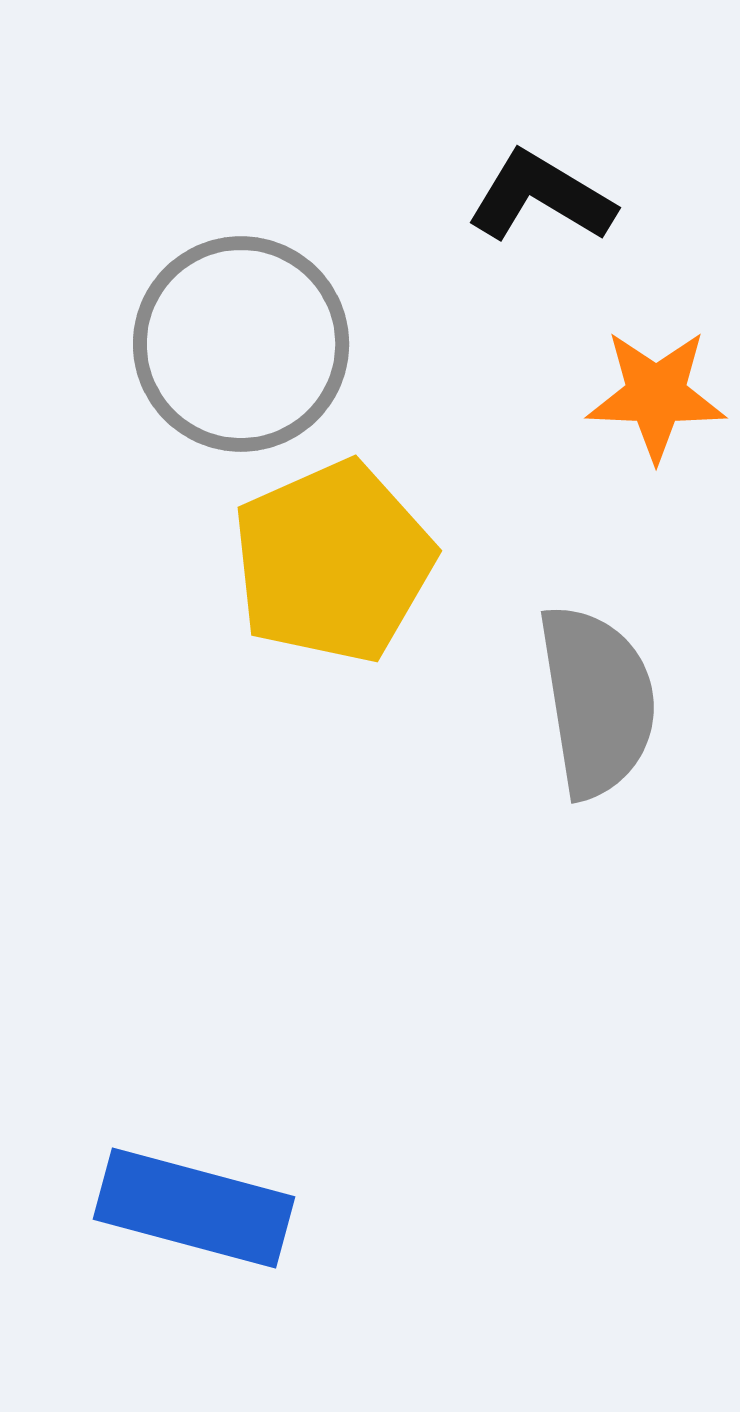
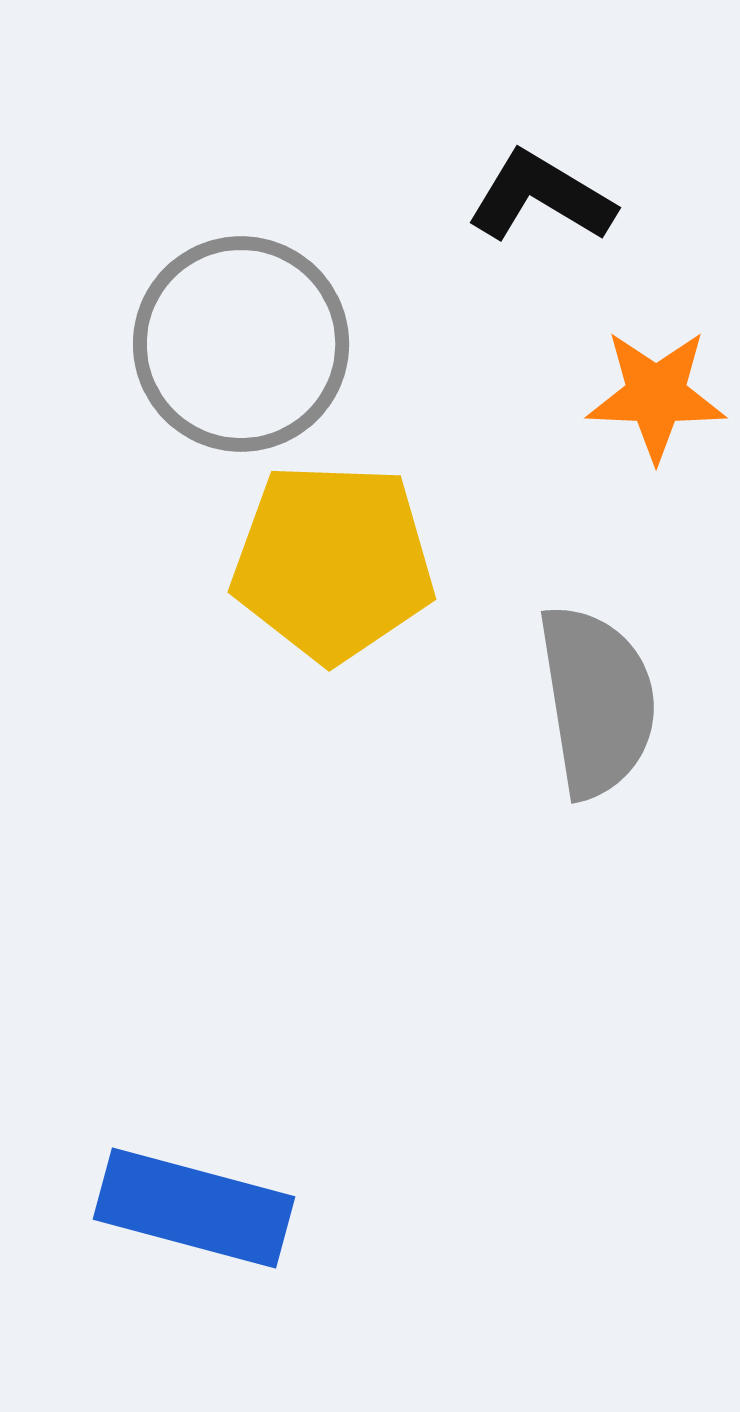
yellow pentagon: rotated 26 degrees clockwise
